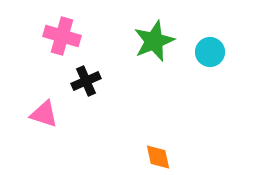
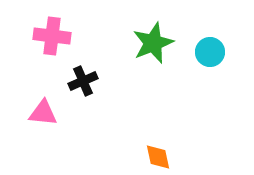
pink cross: moved 10 px left; rotated 9 degrees counterclockwise
green star: moved 1 px left, 2 px down
black cross: moved 3 px left
pink triangle: moved 1 px left, 1 px up; rotated 12 degrees counterclockwise
